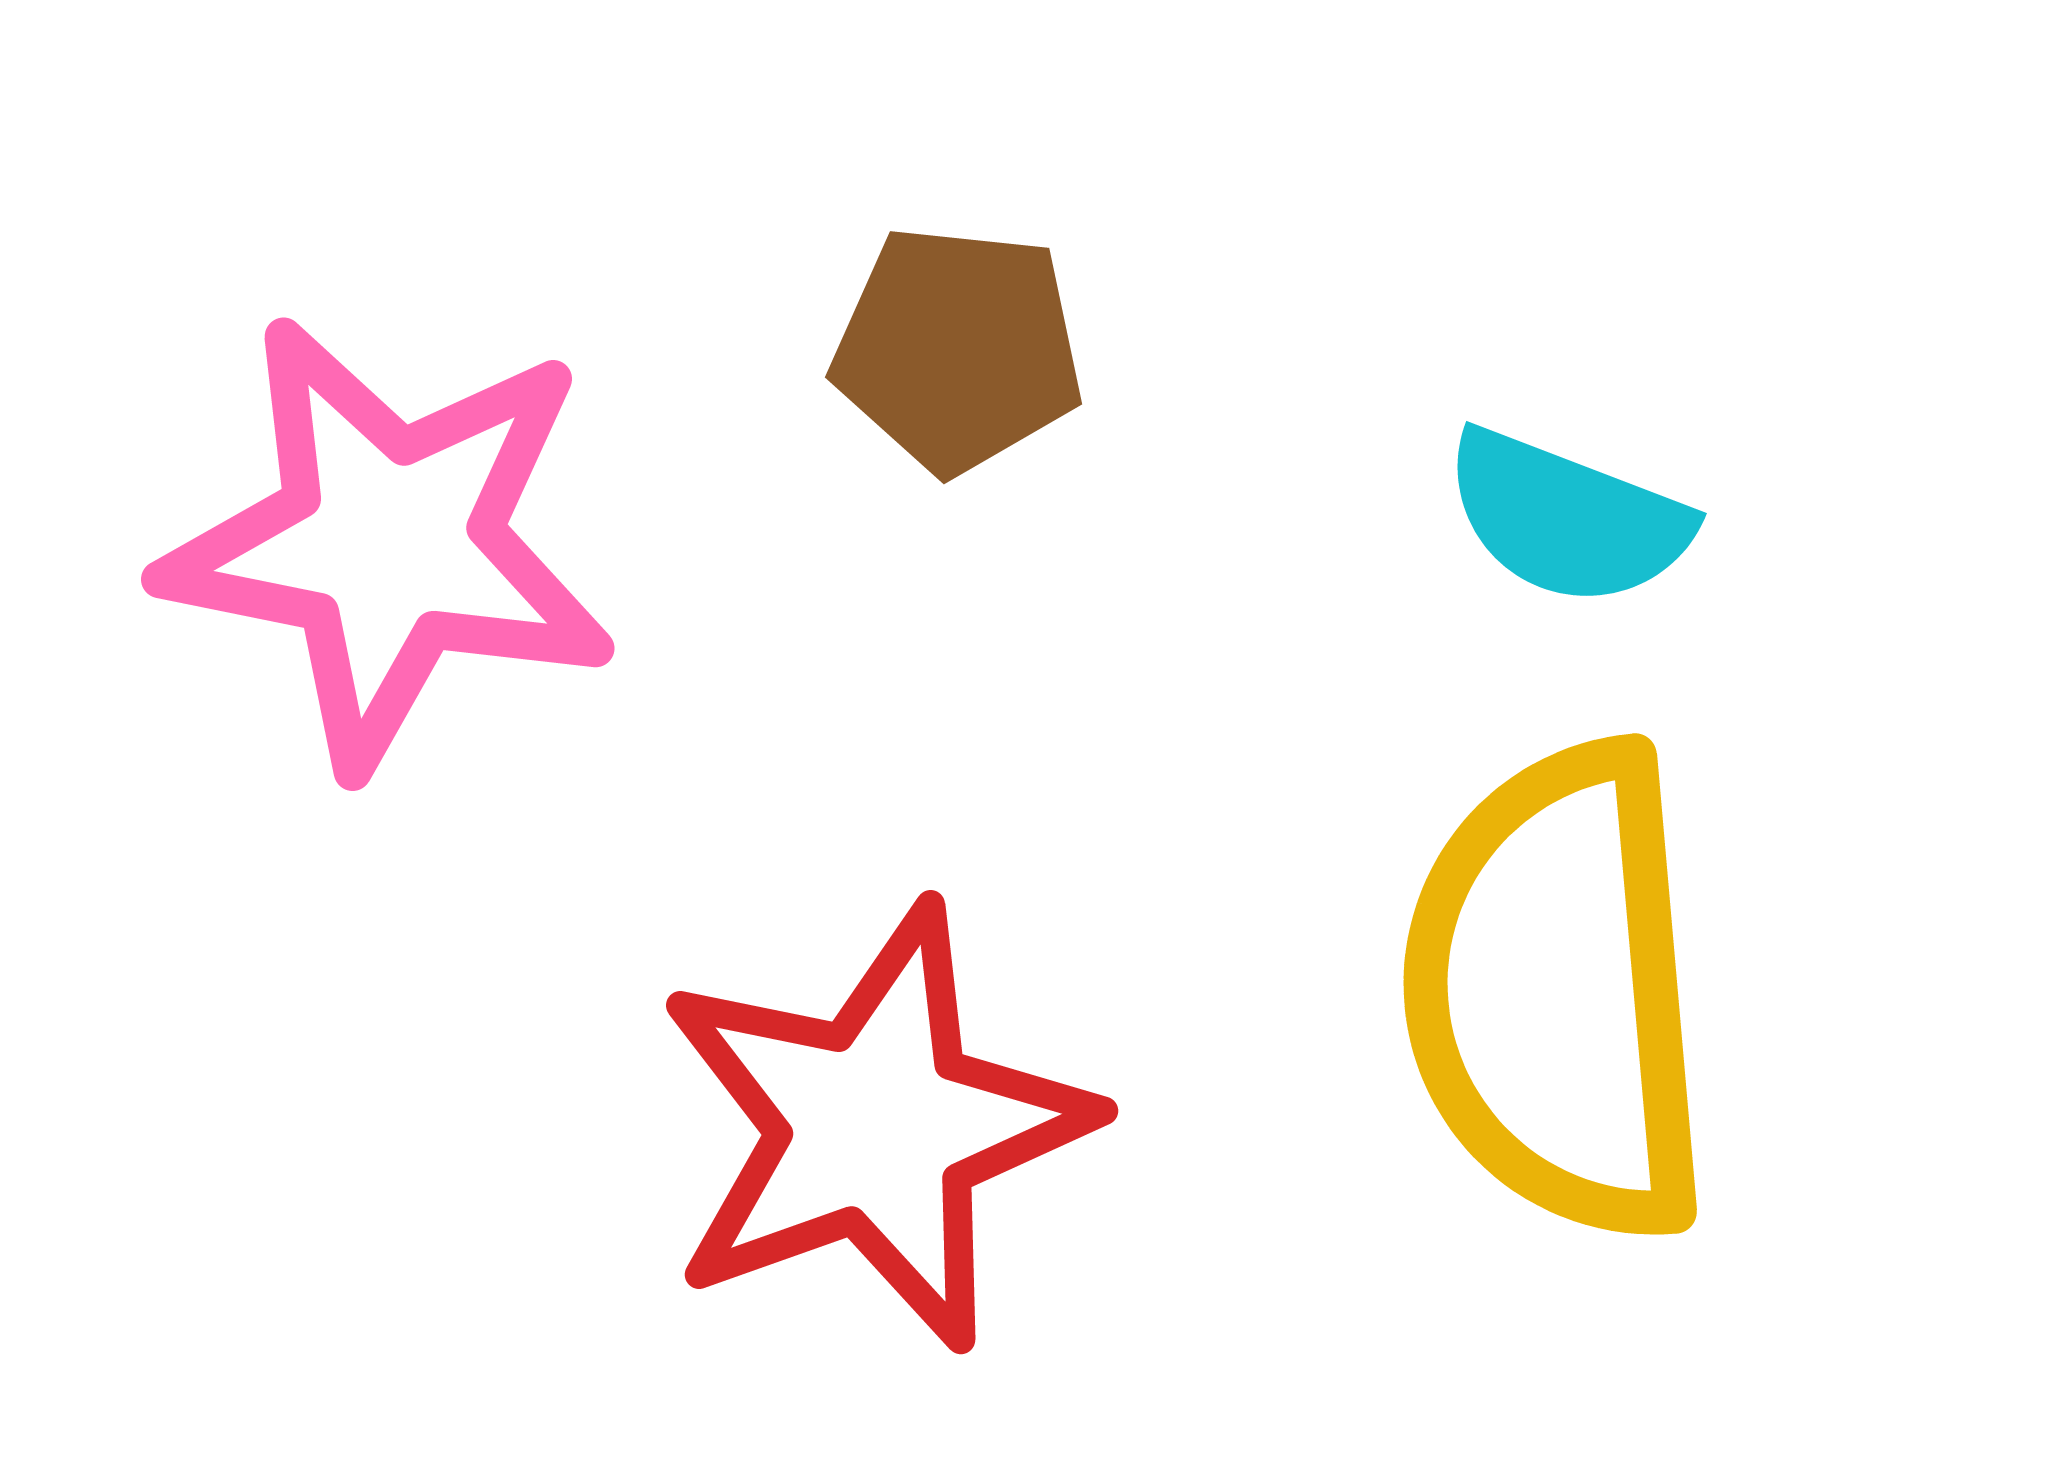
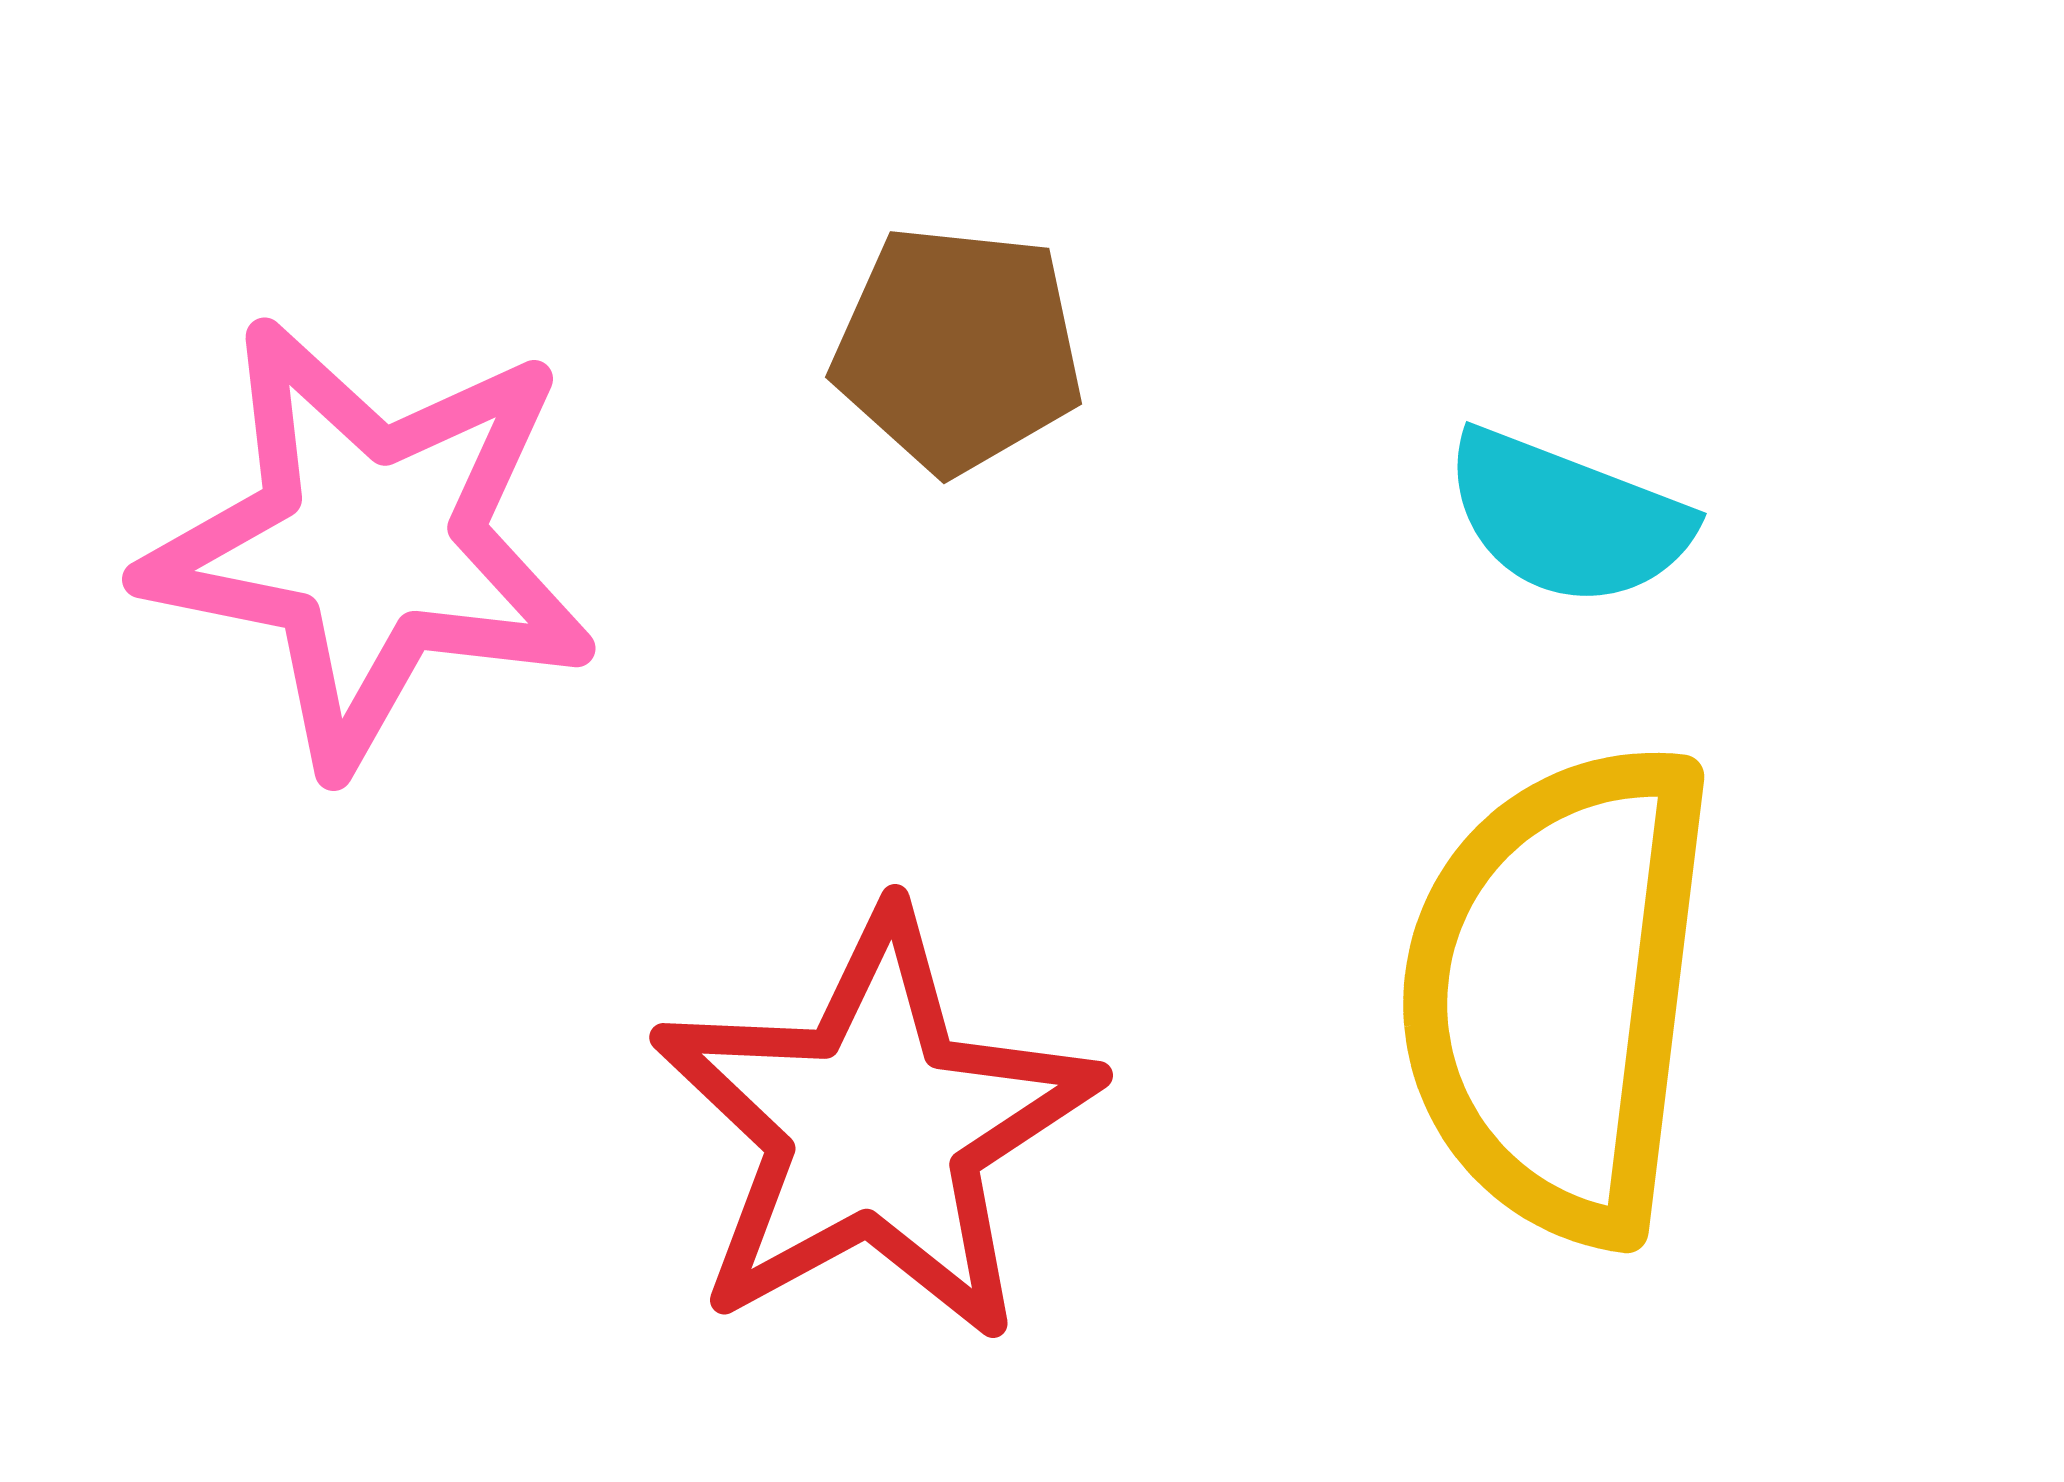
pink star: moved 19 px left
yellow semicircle: rotated 12 degrees clockwise
red star: rotated 9 degrees counterclockwise
